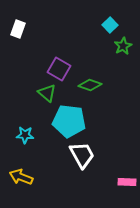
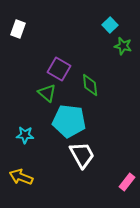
green star: rotated 30 degrees counterclockwise
green diamond: rotated 65 degrees clockwise
pink rectangle: rotated 54 degrees counterclockwise
